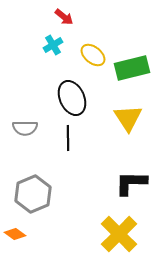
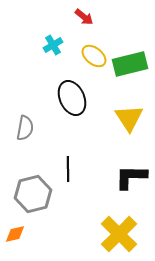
red arrow: moved 20 px right
yellow ellipse: moved 1 px right, 1 px down
green rectangle: moved 2 px left, 4 px up
yellow triangle: moved 1 px right
gray semicircle: rotated 80 degrees counterclockwise
black line: moved 31 px down
black L-shape: moved 6 px up
gray hexagon: rotated 9 degrees clockwise
orange diamond: rotated 50 degrees counterclockwise
